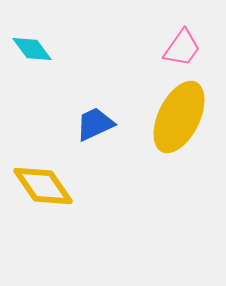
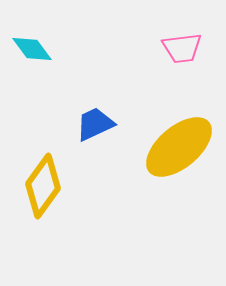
pink trapezoid: rotated 48 degrees clockwise
yellow ellipse: moved 30 px down; rotated 24 degrees clockwise
yellow diamond: rotated 70 degrees clockwise
